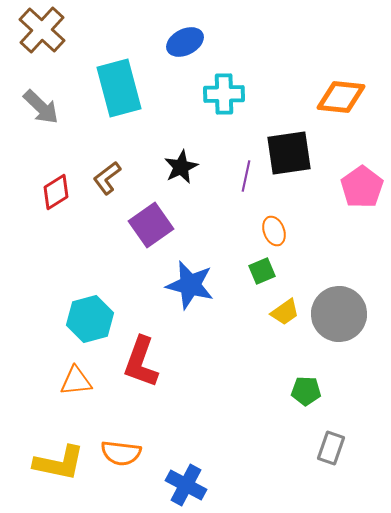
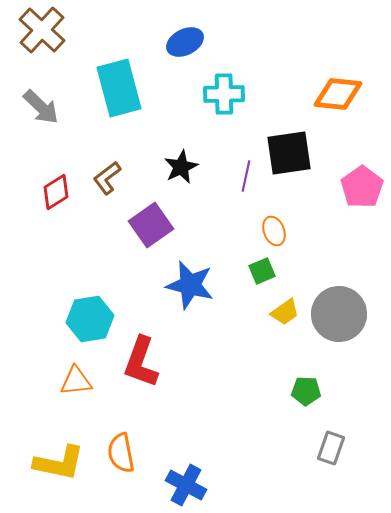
orange diamond: moved 3 px left, 3 px up
cyan hexagon: rotated 6 degrees clockwise
orange semicircle: rotated 72 degrees clockwise
